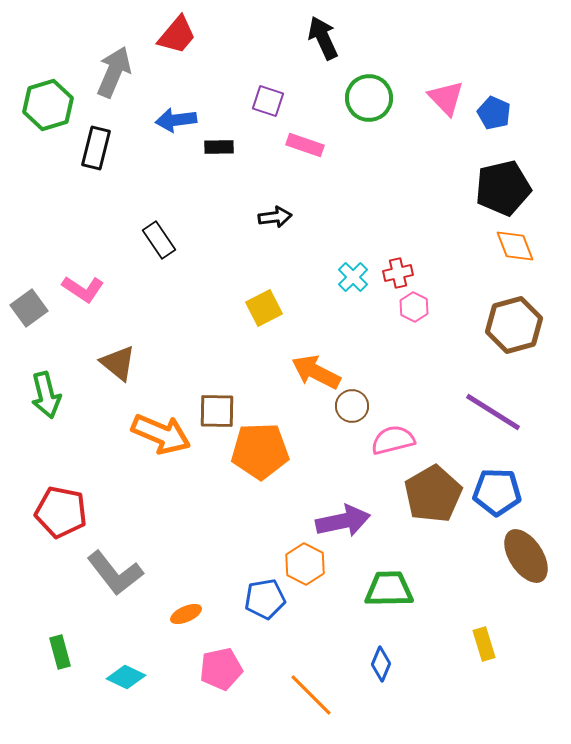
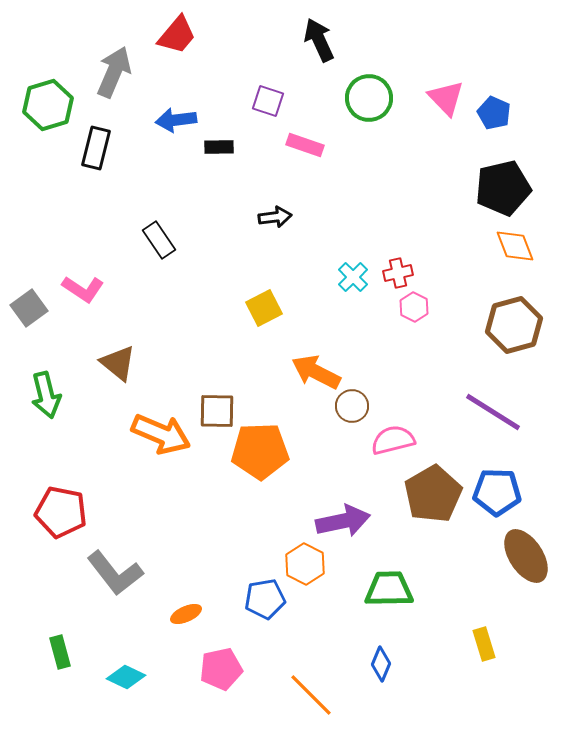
black arrow at (323, 38): moved 4 px left, 2 px down
